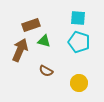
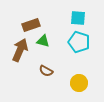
green triangle: moved 1 px left
